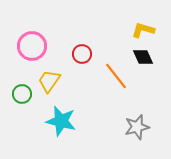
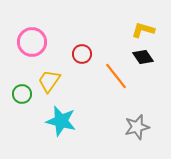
pink circle: moved 4 px up
black diamond: rotated 10 degrees counterclockwise
